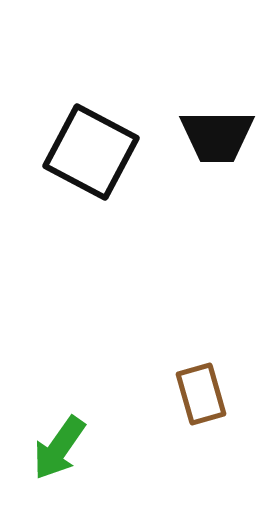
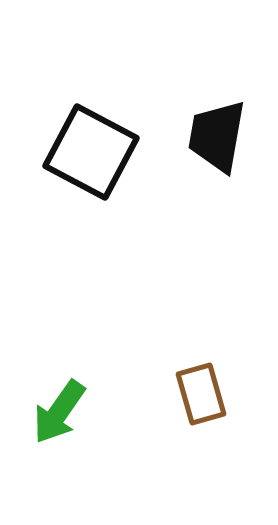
black trapezoid: rotated 100 degrees clockwise
green arrow: moved 36 px up
